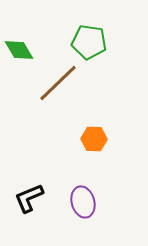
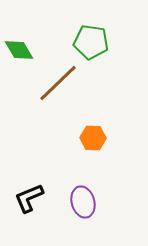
green pentagon: moved 2 px right
orange hexagon: moved 1 px left, 1 px up
